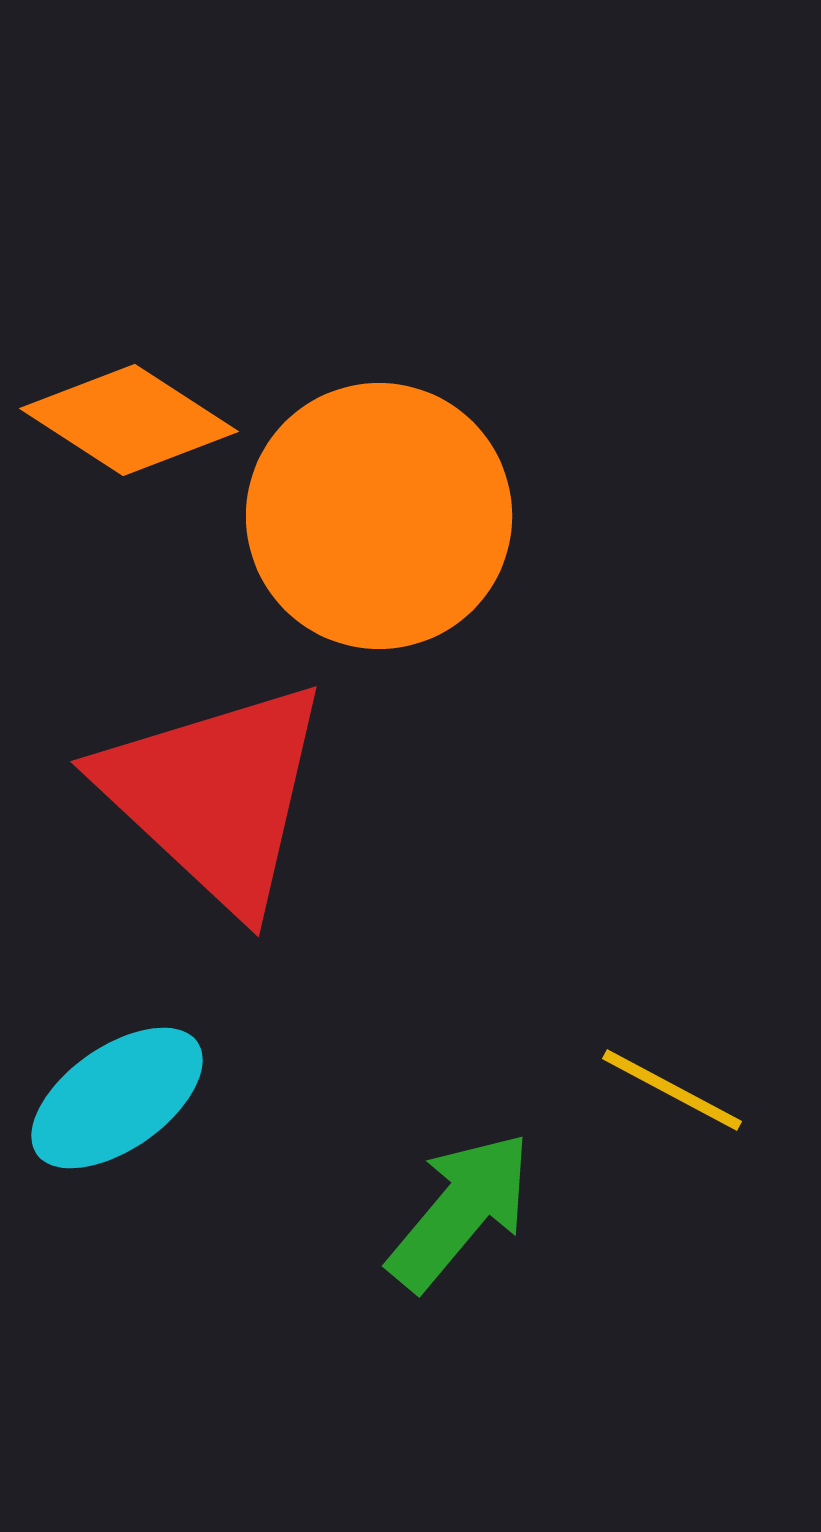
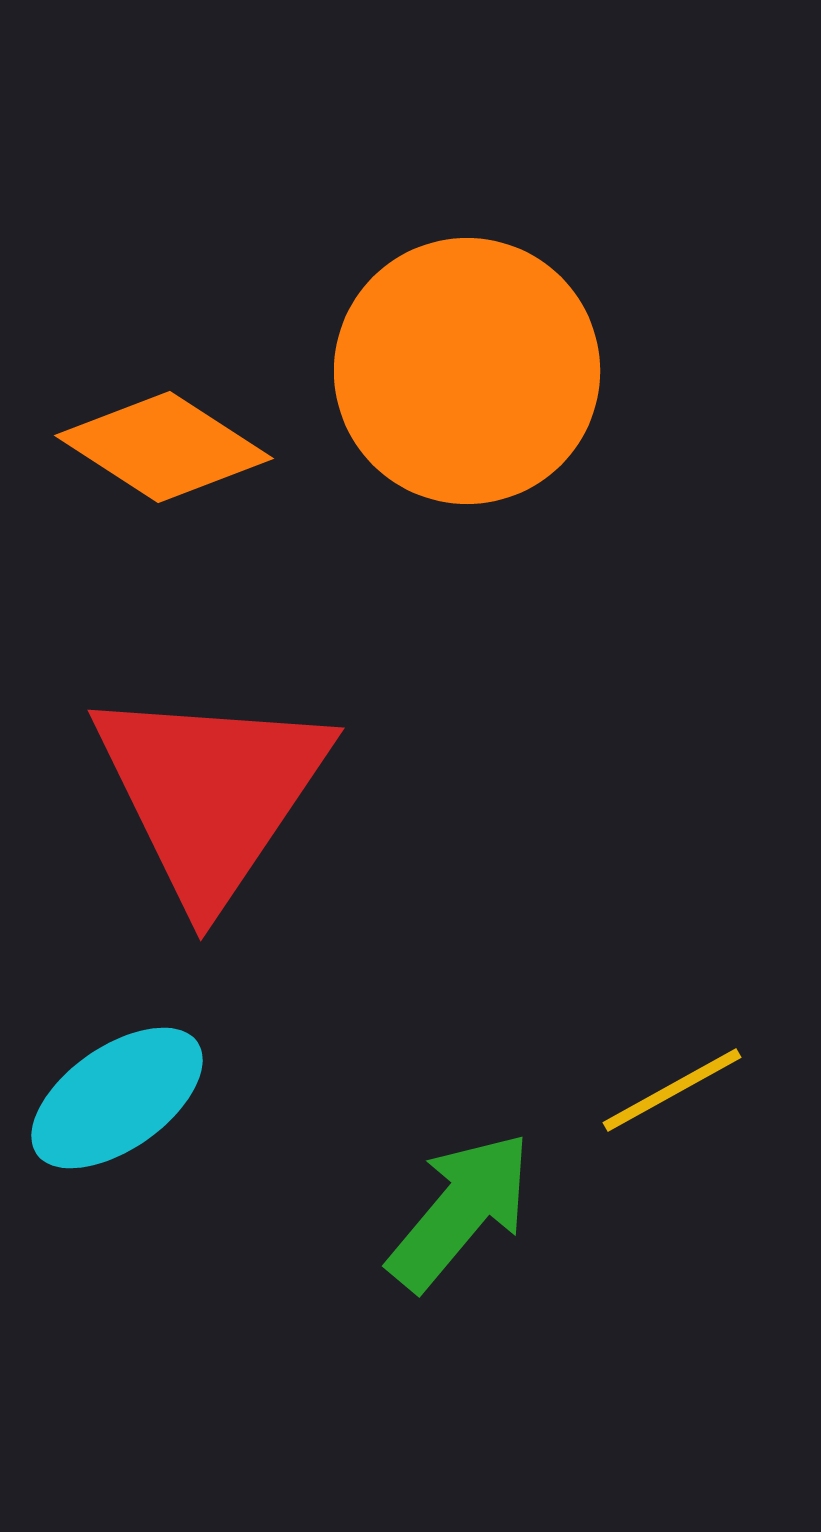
orange diamond: moved 35 px right, 27 px down
orange circle: moved 88 px right, 145 px up
red triangle: moved 4 px left, 2 px up; rotated 21 degrees clockwise
yellow line: rotated 57 degrees counterclockwise
